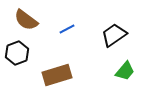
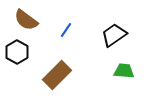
blue line: moved 1 px left, 1 px down; rotated 28 degrees counterclockwise
black hexagon: moved 1 px up; rotated 10 degrees counterclockwise
green trapezoid: moved 1 px left; rotated 125 degrees counterclockwise
brown rectangle: rotated 28 degrees counterclockwise
